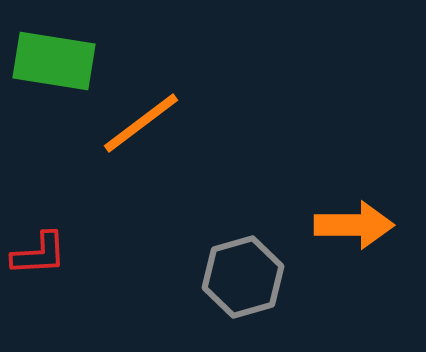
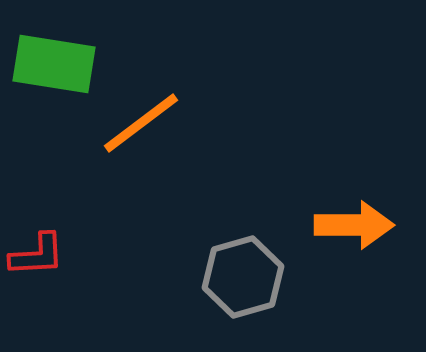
green rectangle: moved 3 px down
red L-shape: moved 2 px left, 1 px down
